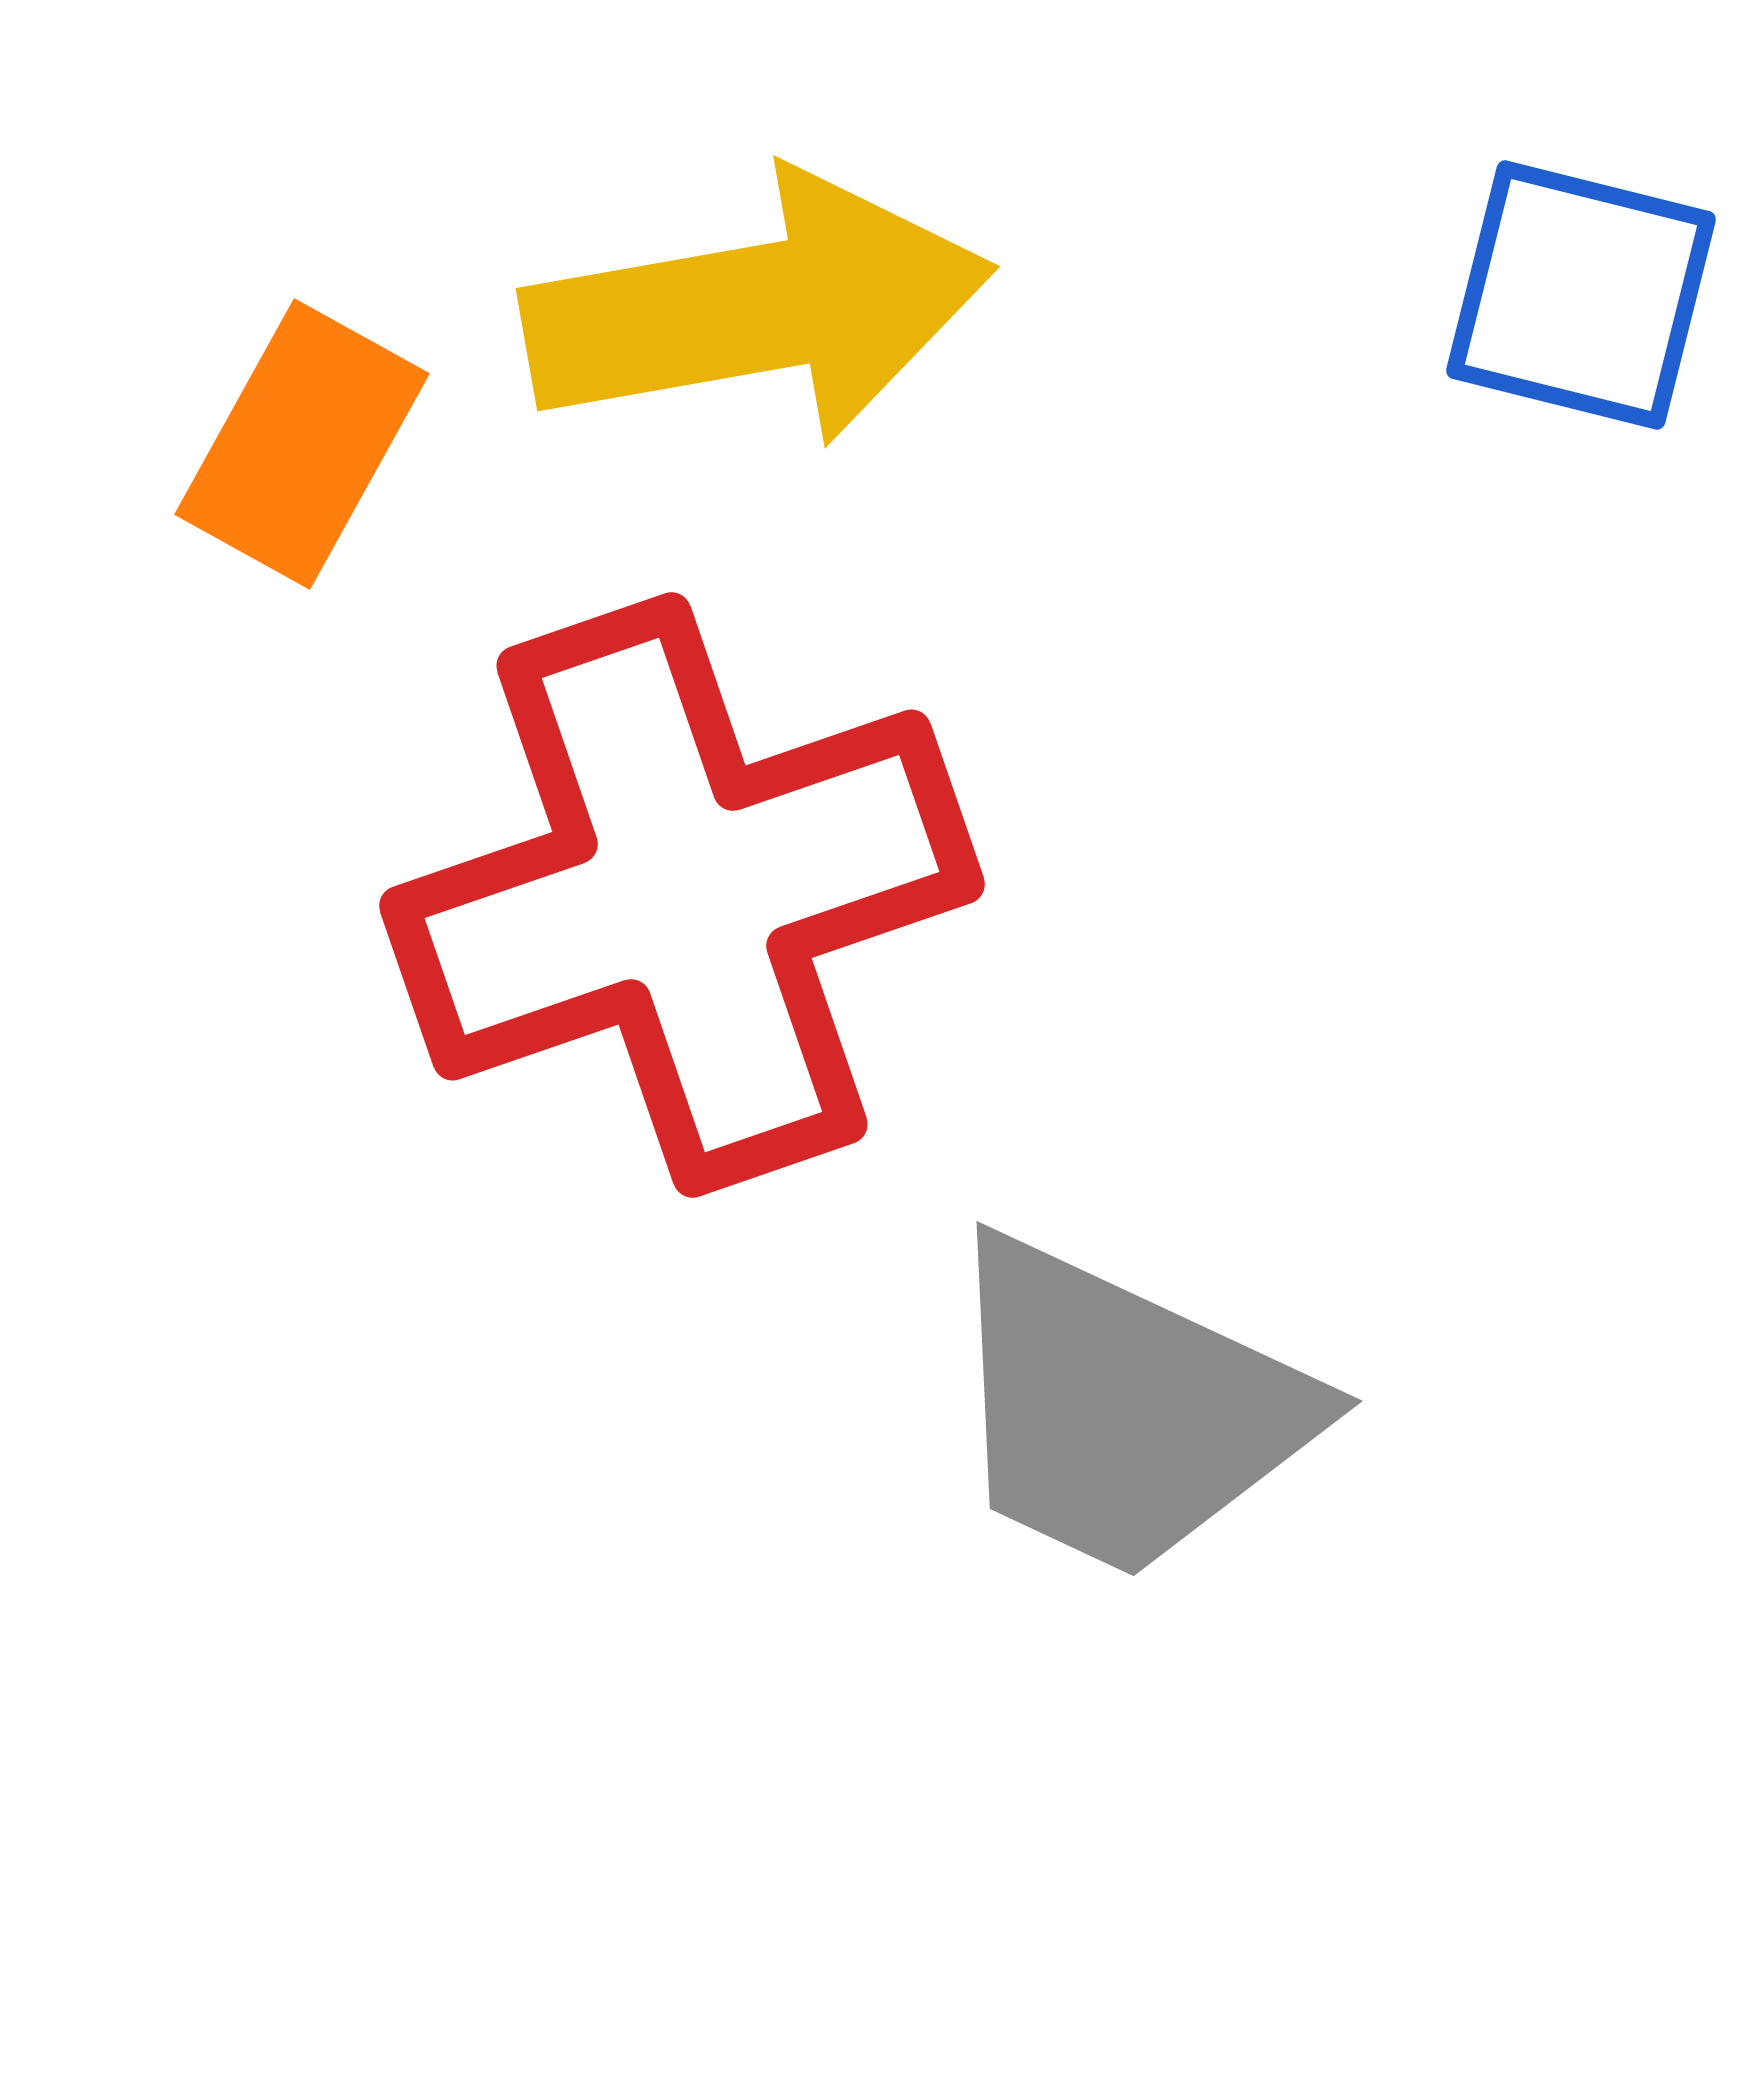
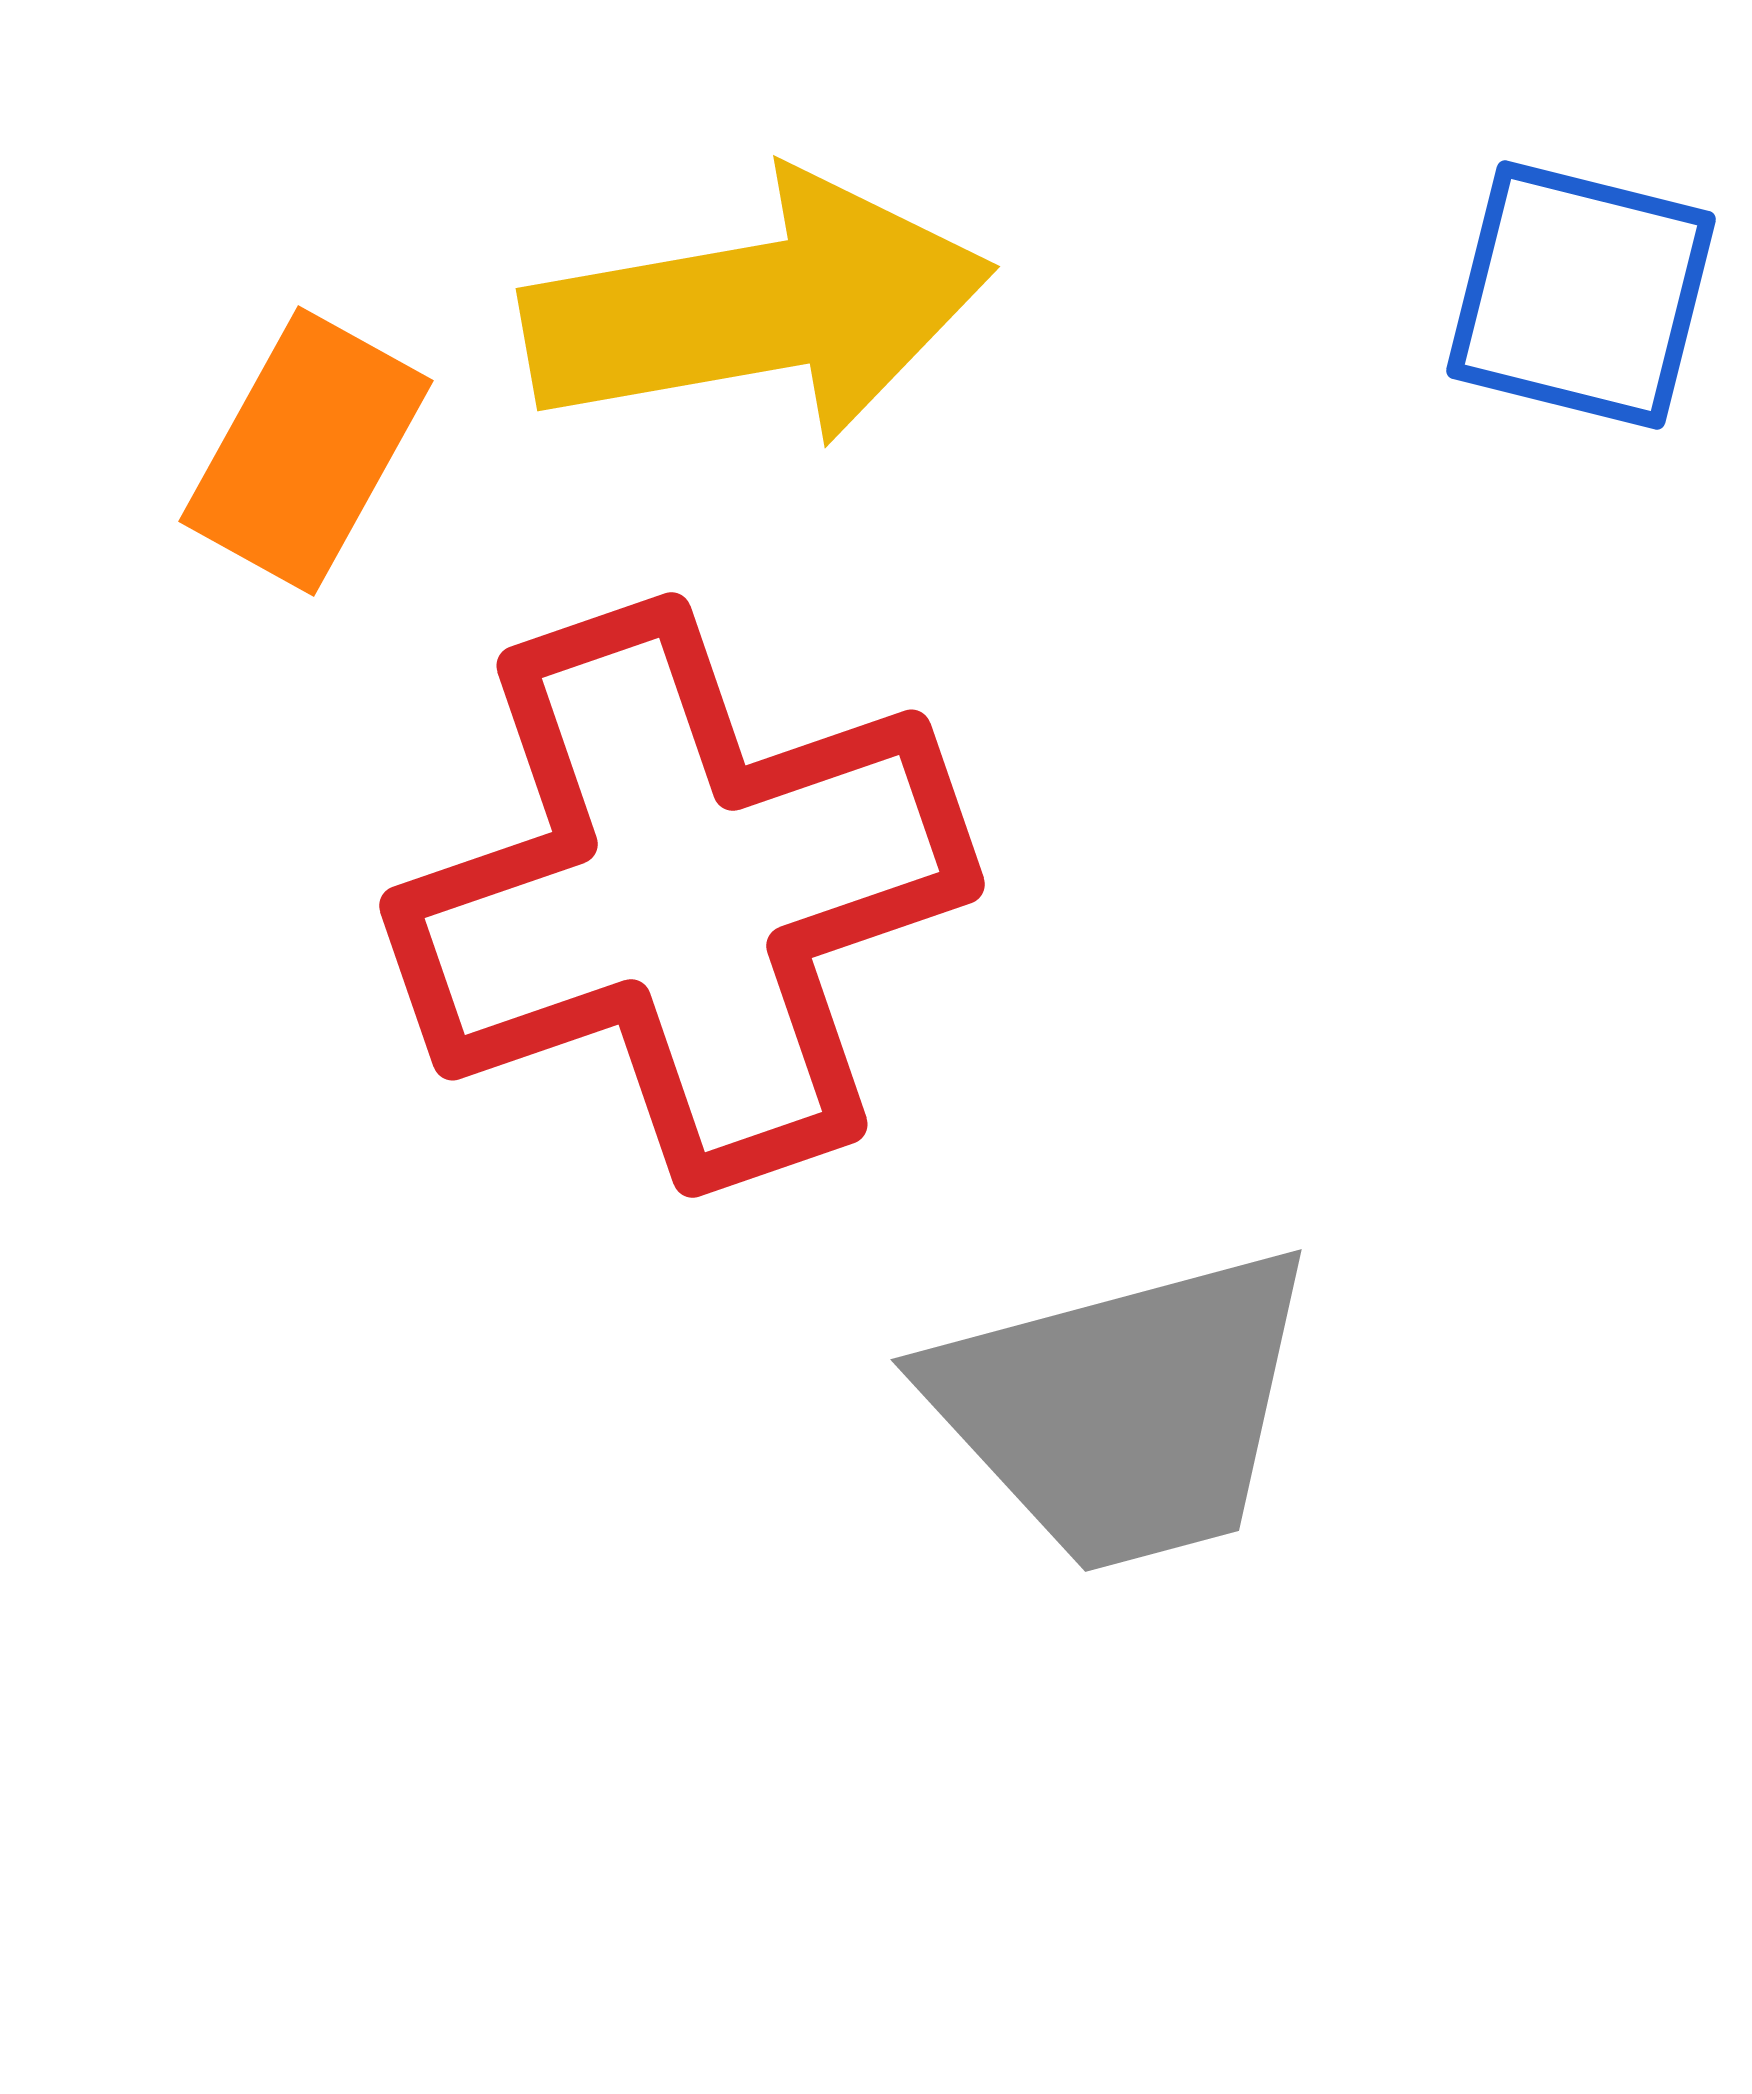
orange rectangle: moved 4 px right, 7 px down
gray trapezoid: rotated 40 degrees counterclockwise
